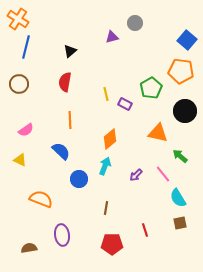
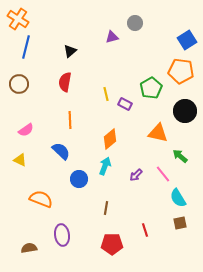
blue square: rotated 18 degrees clockwise
